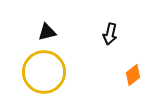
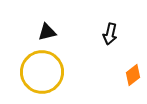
yellow circle: moved 2 px left
